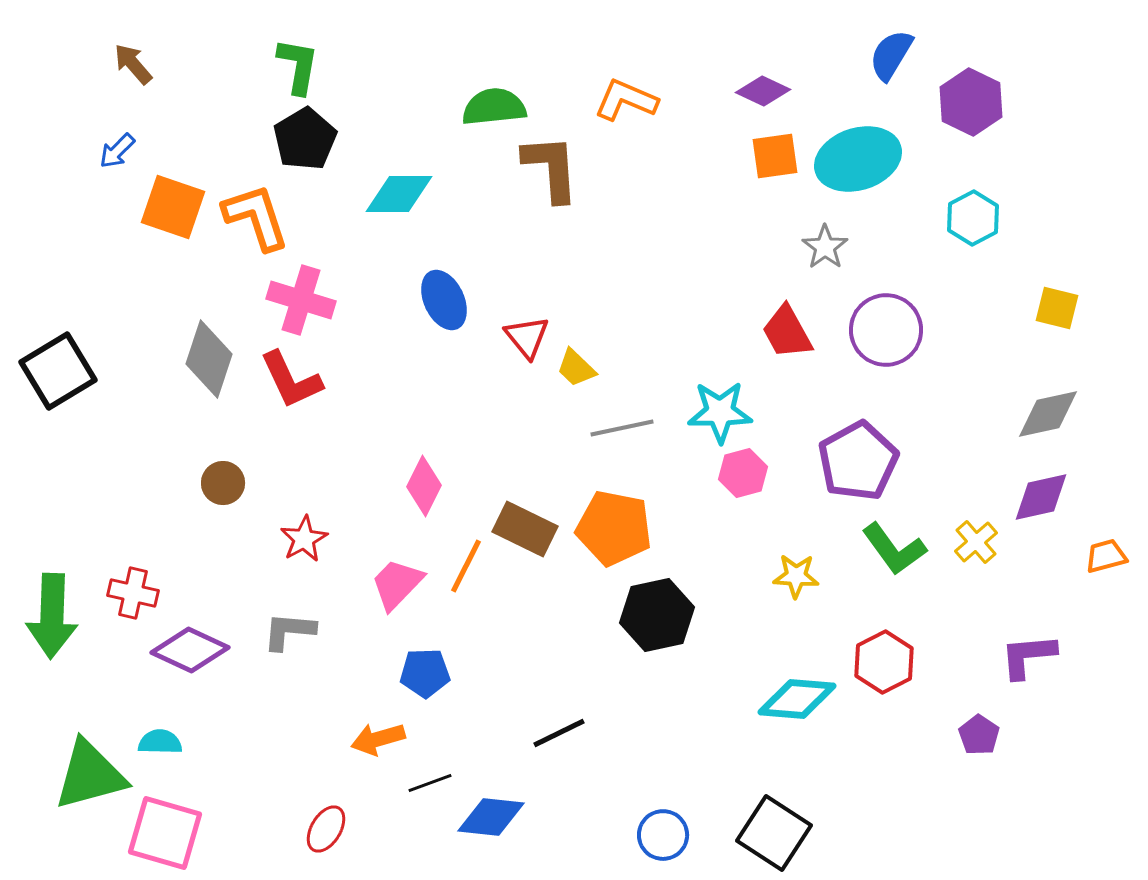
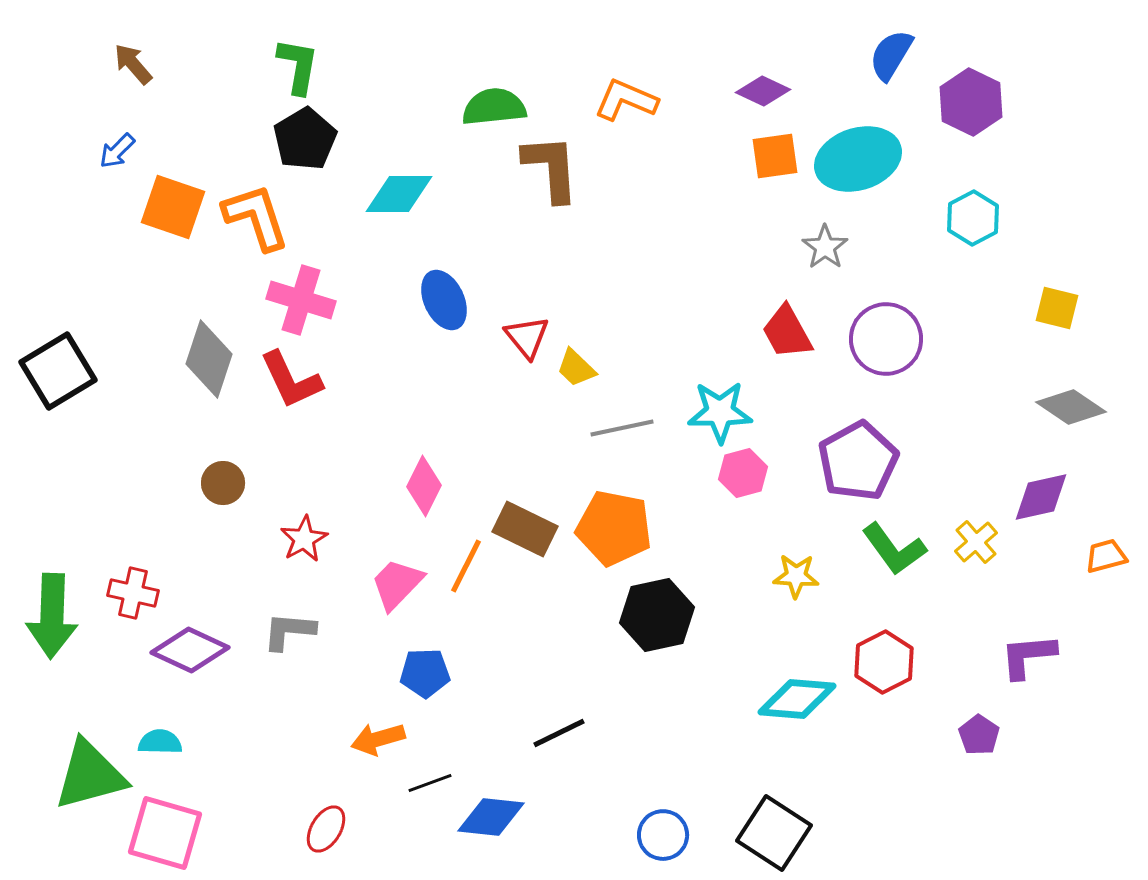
purple circle at (886, 330): moved 9 px down
gray diamond at (1048, 414): moved 23 px right, 7 px up; rotated 46 degrees clockwise
